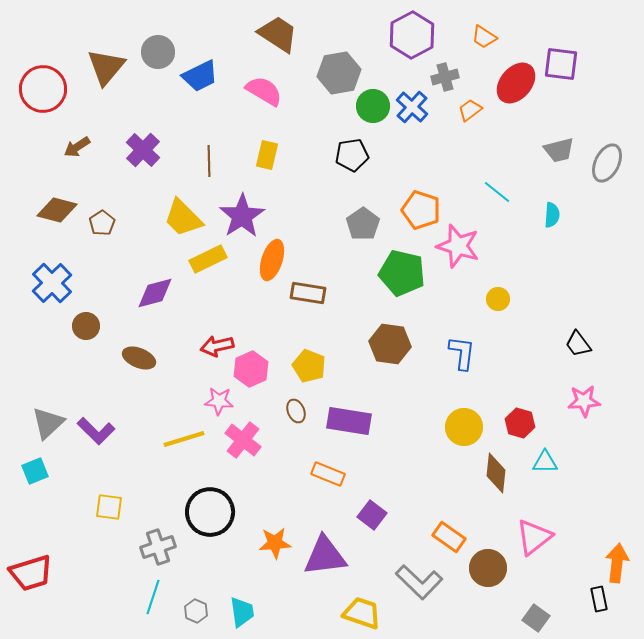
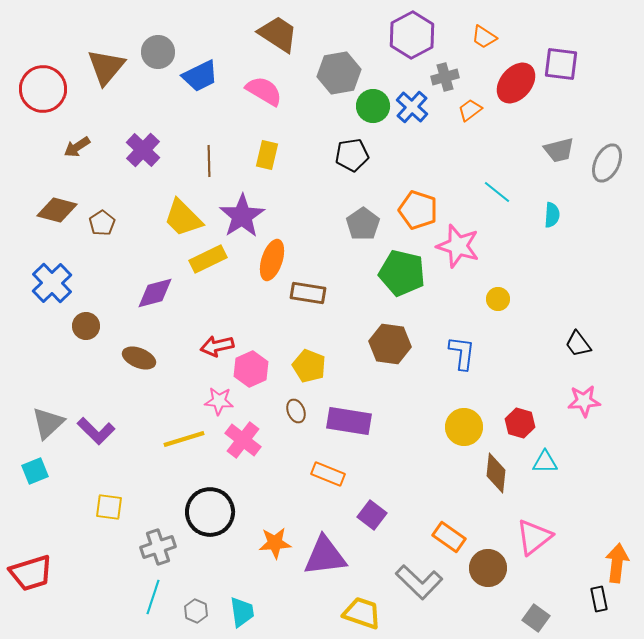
orange pentagon at (421, 210): moved 3 px left
